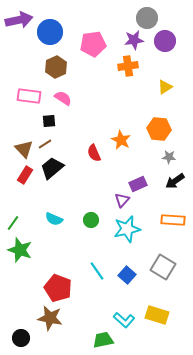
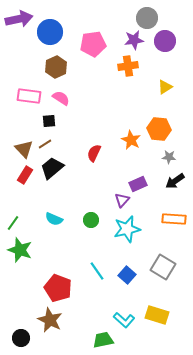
purple arrow: moved 1 px up
pink semicircle: moved 2 px left
orange star: moved 10 px right
red semicircle: rotated 48 degrees clockwise
orange rectangle: moved 1 px right, 1 px up
brown star: moved 2 px down; rotated 15 degrees clockwise
